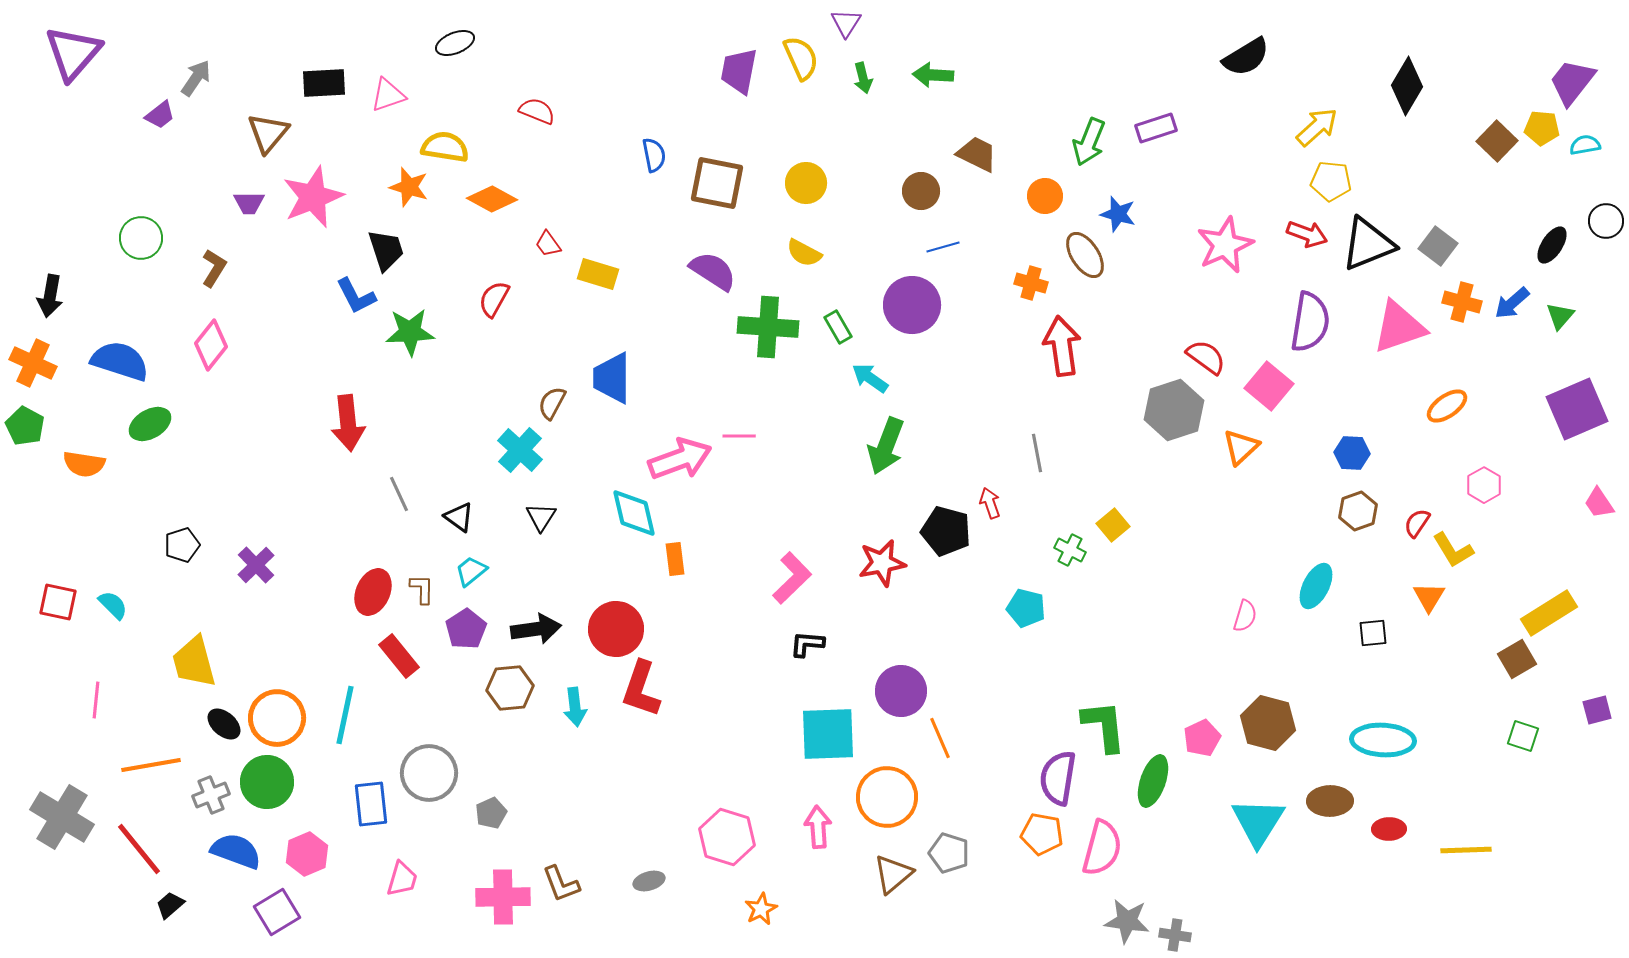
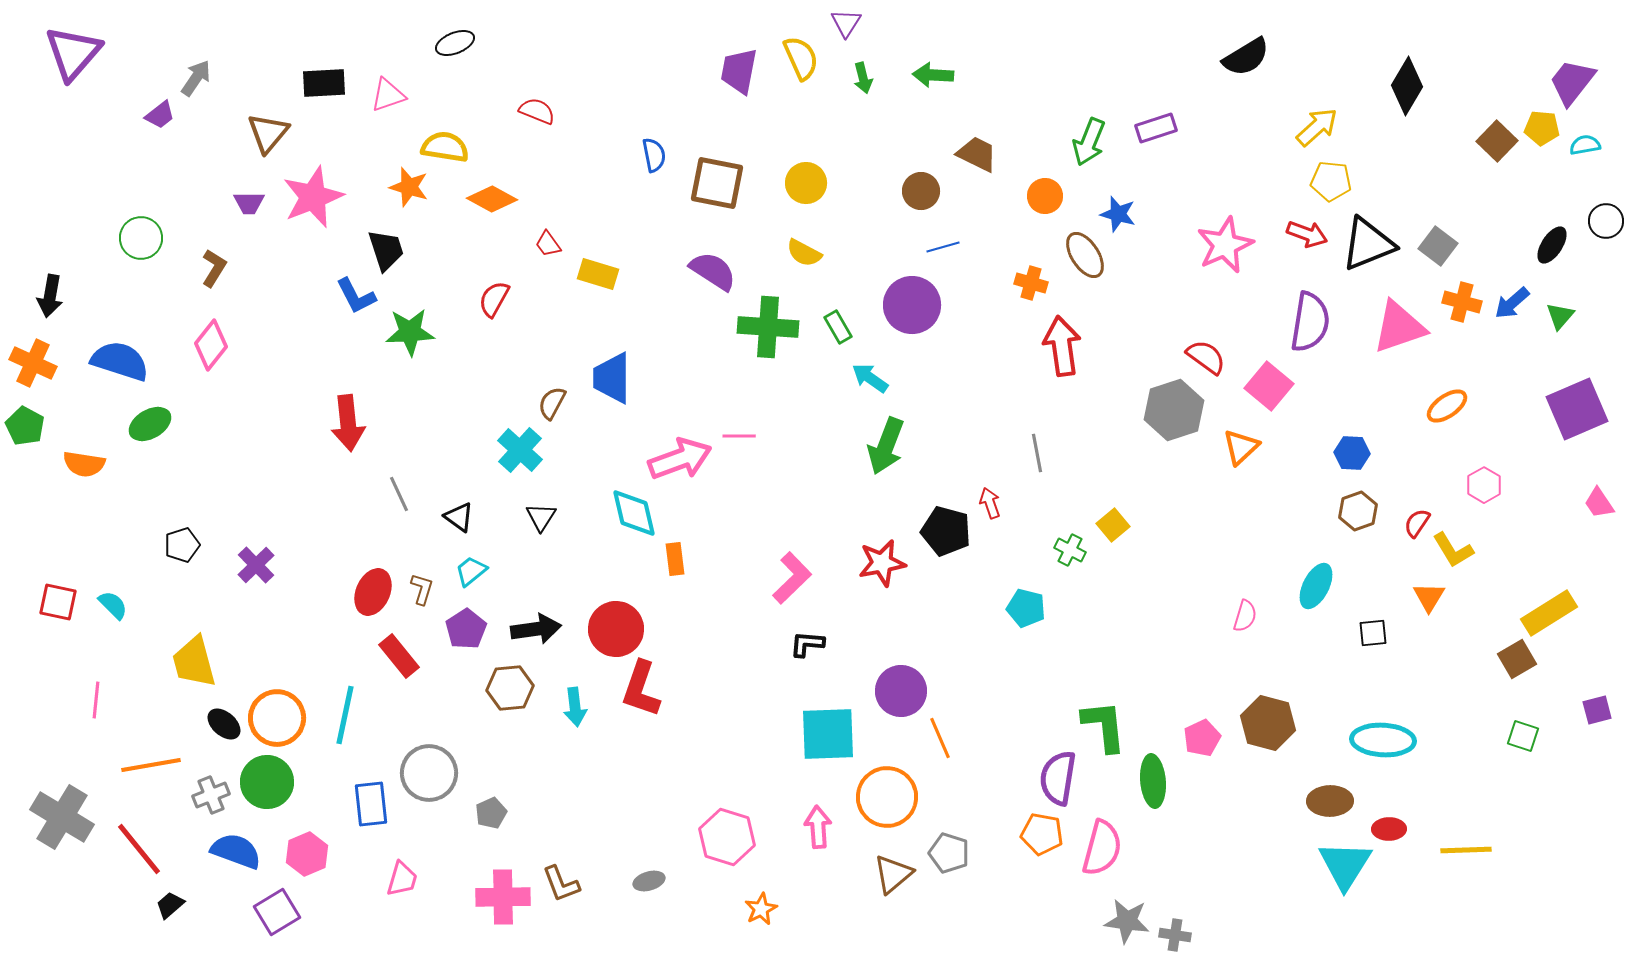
brown L-shape at (422, 589): rotated 16 degrees clockwise
green ellipse at (1153, 781): rotated 24 degrees counterclockwise
cyan triangle at (1258, 822): moved 87 px right, 43 px down
